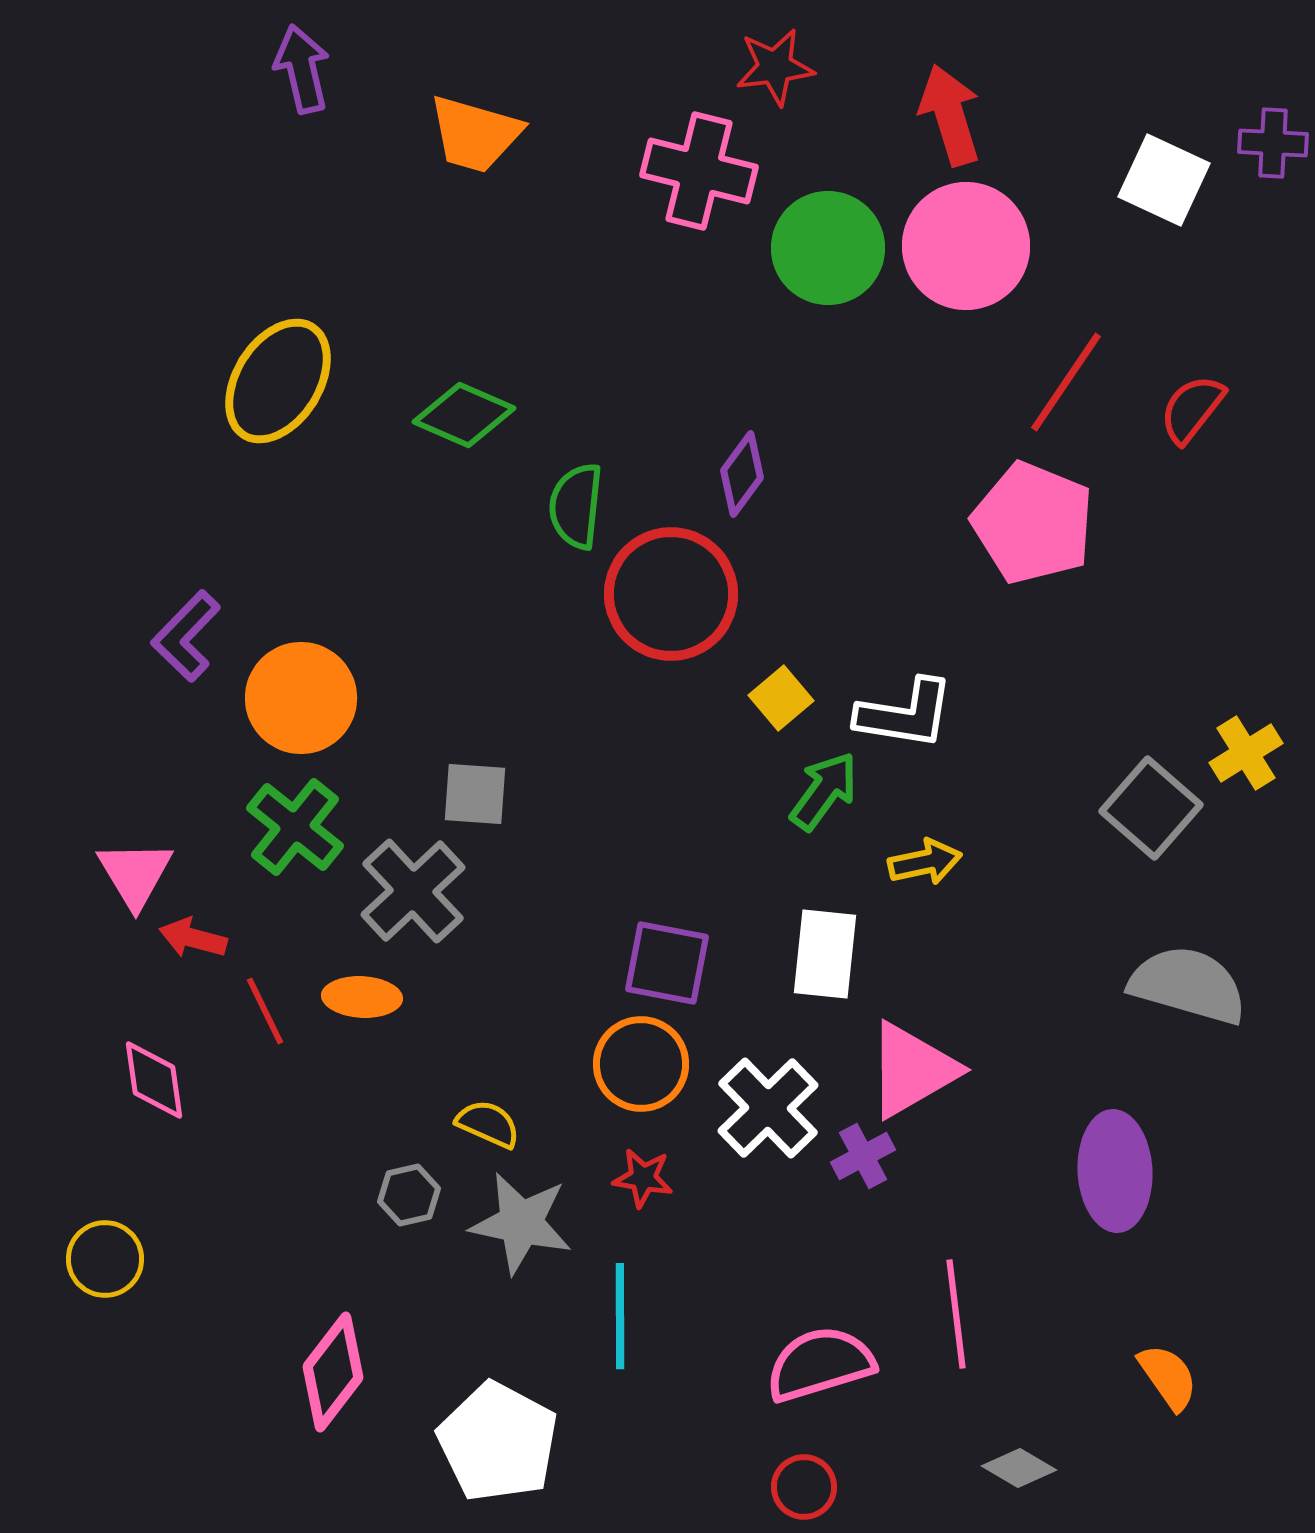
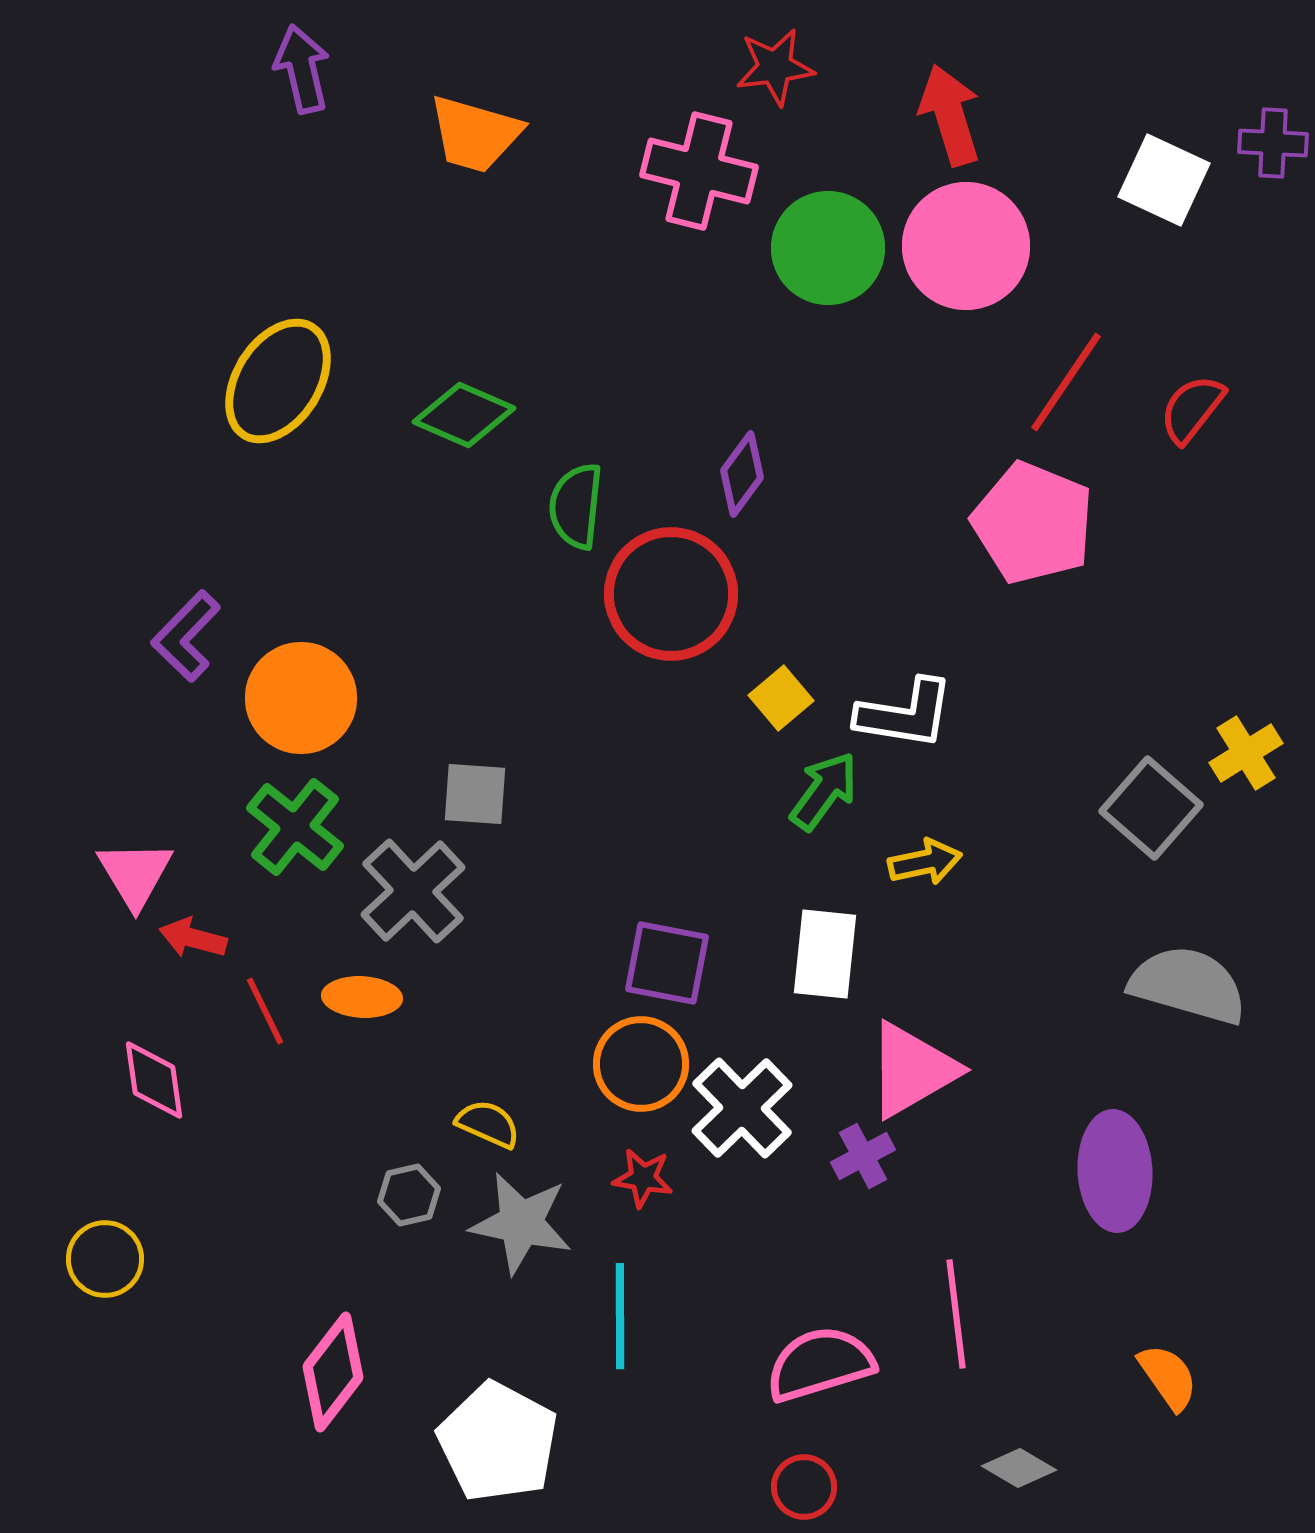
white cross at (768, 1108): moved 26 px left
